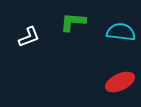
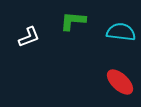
green L-shape: moved 1 px up
red ellipse: rotated 68 degrees clockwise
